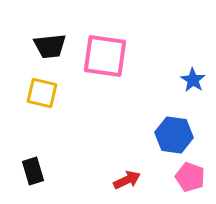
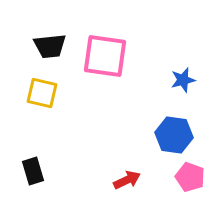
blue star: moved 10 px left; rotated 25 degrees clockwise
